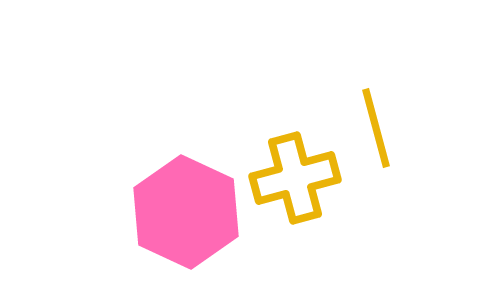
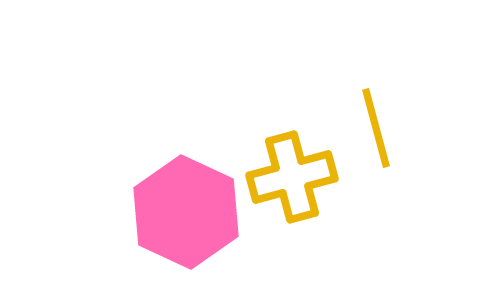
yellow cross: moved 3 px left, 1 px up
